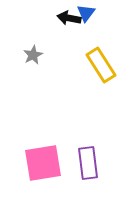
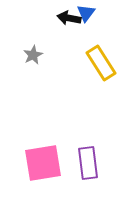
yellow rectangle: moved 2 px up
